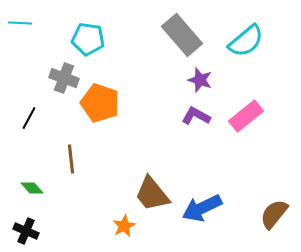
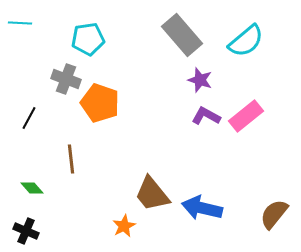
cyan pentagon: rotated 16 degrees counterclockwise
gray cross: moved 2 px right, 1 px down
purple L-shape: moved 10 px right
blue arrow: rotated 39 degrees clockwise
